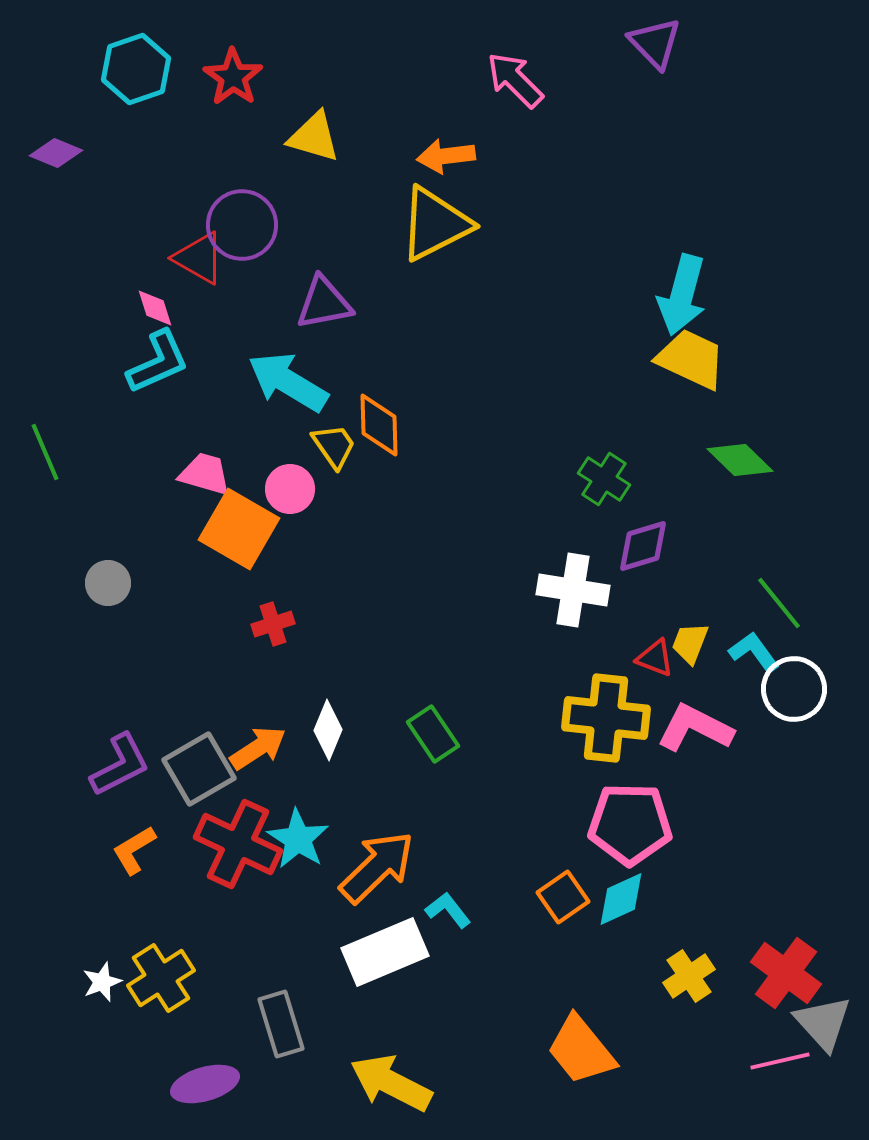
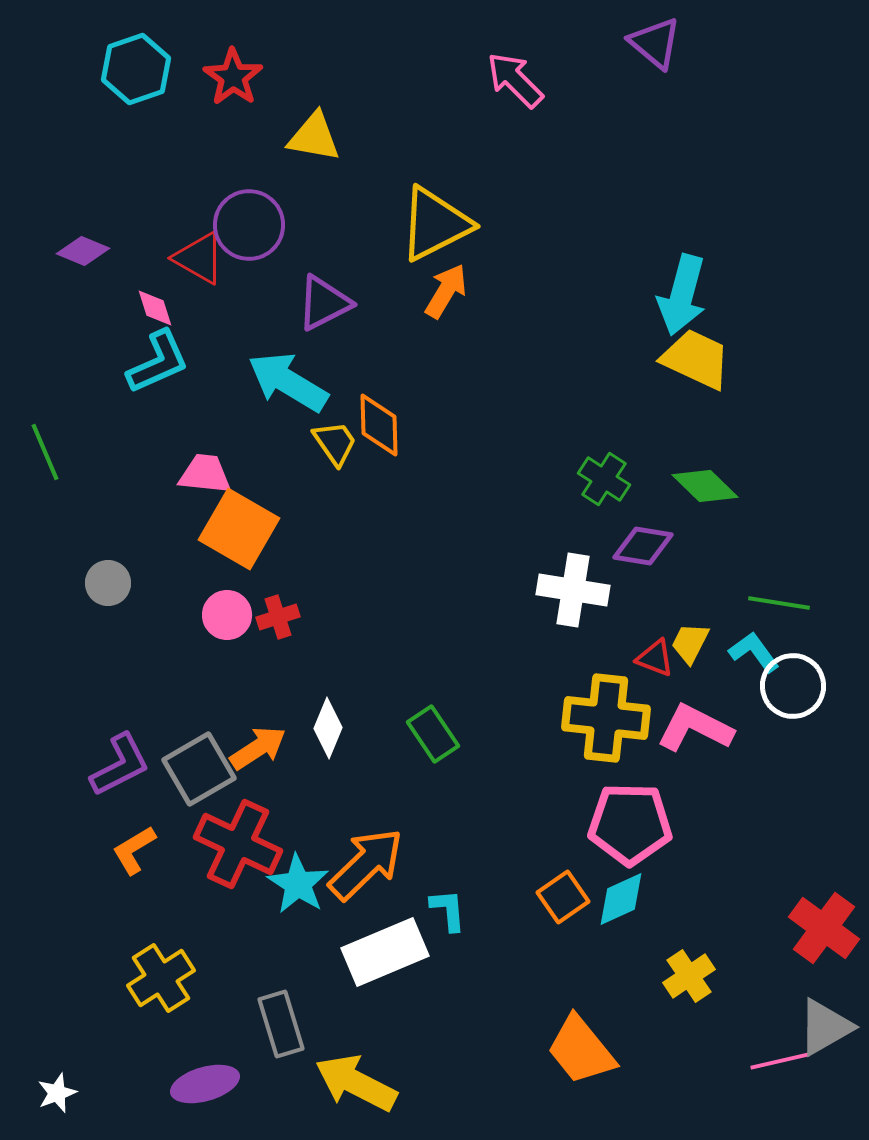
purple triangle at (655, 43): rotated 6 degrees counterclockwise
yellow triangle at (314, 137): rotated 6 degrees counterclockwise
purple diamond at (56, 153): moved 27 px right, 98 px down
orange arrow at (446, 156): moved 135 px down; rotated 128 degrees clockwise
purple circle at (242, 225): moved 7 px right
purple triangle at (324, 303): rotated 16 degrees counterclockwise
yellow trapezoid at (691, 359): moved 5 px right
yellow trapezoid at (334, 446): moved 1 px right, 3 px up
green diamond at (740, 460): moved 35 px left, 26 px down
pink trapezoid at (205, 474): rotated 10 degrees counterclockwise
pink circle at (290, 489): moved 63 px left, 126 px down
purple diamond at (643, 546): rotated 26 degrees clockwise
green line at (779, 603): rotated 42 degrees counterclockwise
red cross at (273, 624): moved 5 px right, 7 px up
yellow trapezoid at (690, 643): rotated 6 degrees clockwise
white circle at (794, 689): moved 1 px left, 3 px up
white diamond at (328, 730): moved 2 px up
cyan star at (298, 839): moved 45 px down
orange arrow at (377, 867): moved 11 px left, 3 px up
cyan L-shape at (448, 910): rotated 33 degrees clockwise
red cross at (786, 973): moved 38 px right, 45 px up
white star at (102, 982): moved 45 px left, 111 px down
gray triangle at (823, 1023): moved 2 px right, 4 px down; rotated 42 degrees clockwise
yellow arrow at (391, 1083): moved 35 px left
